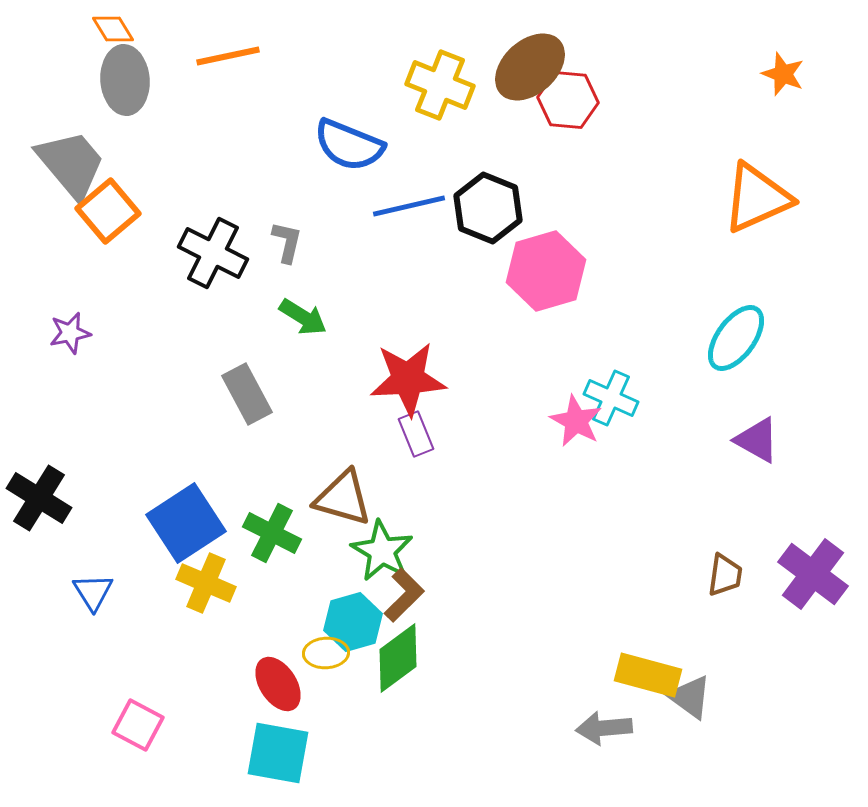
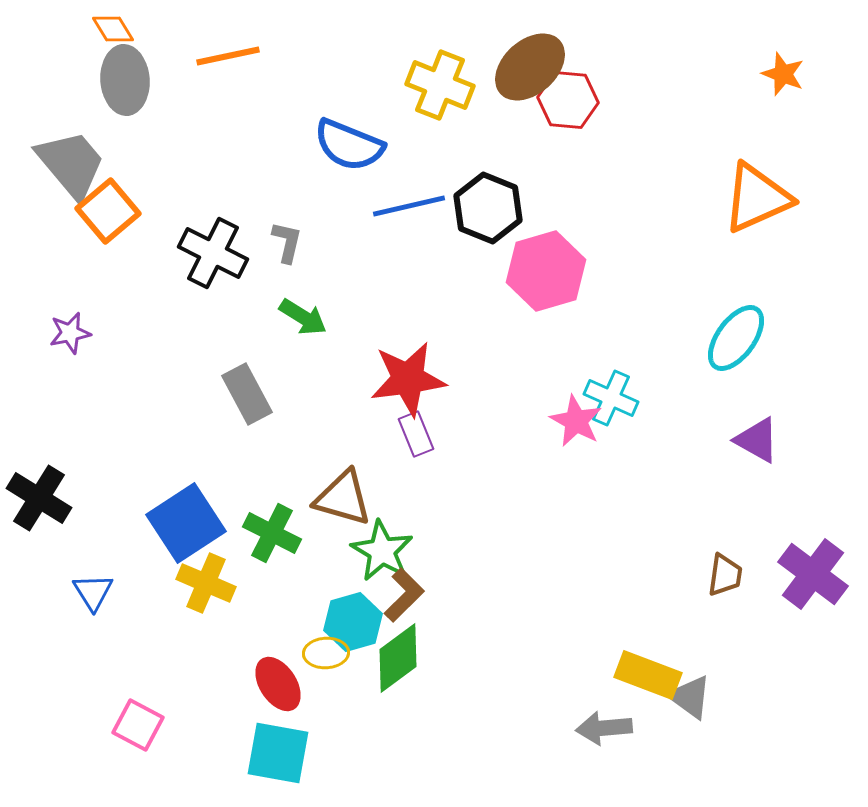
red star at (408, 379): rotated 4 degrees counterclockwise
yellow rectangle at (648, 675): rotated 6 degrees clockwise
